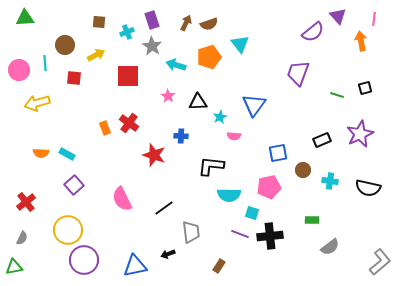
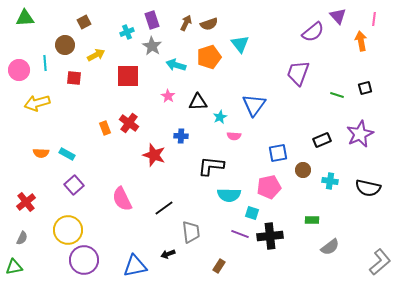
brown square at (99, 22): moved 15 px left; rotated 32 degrees counterclockwise
